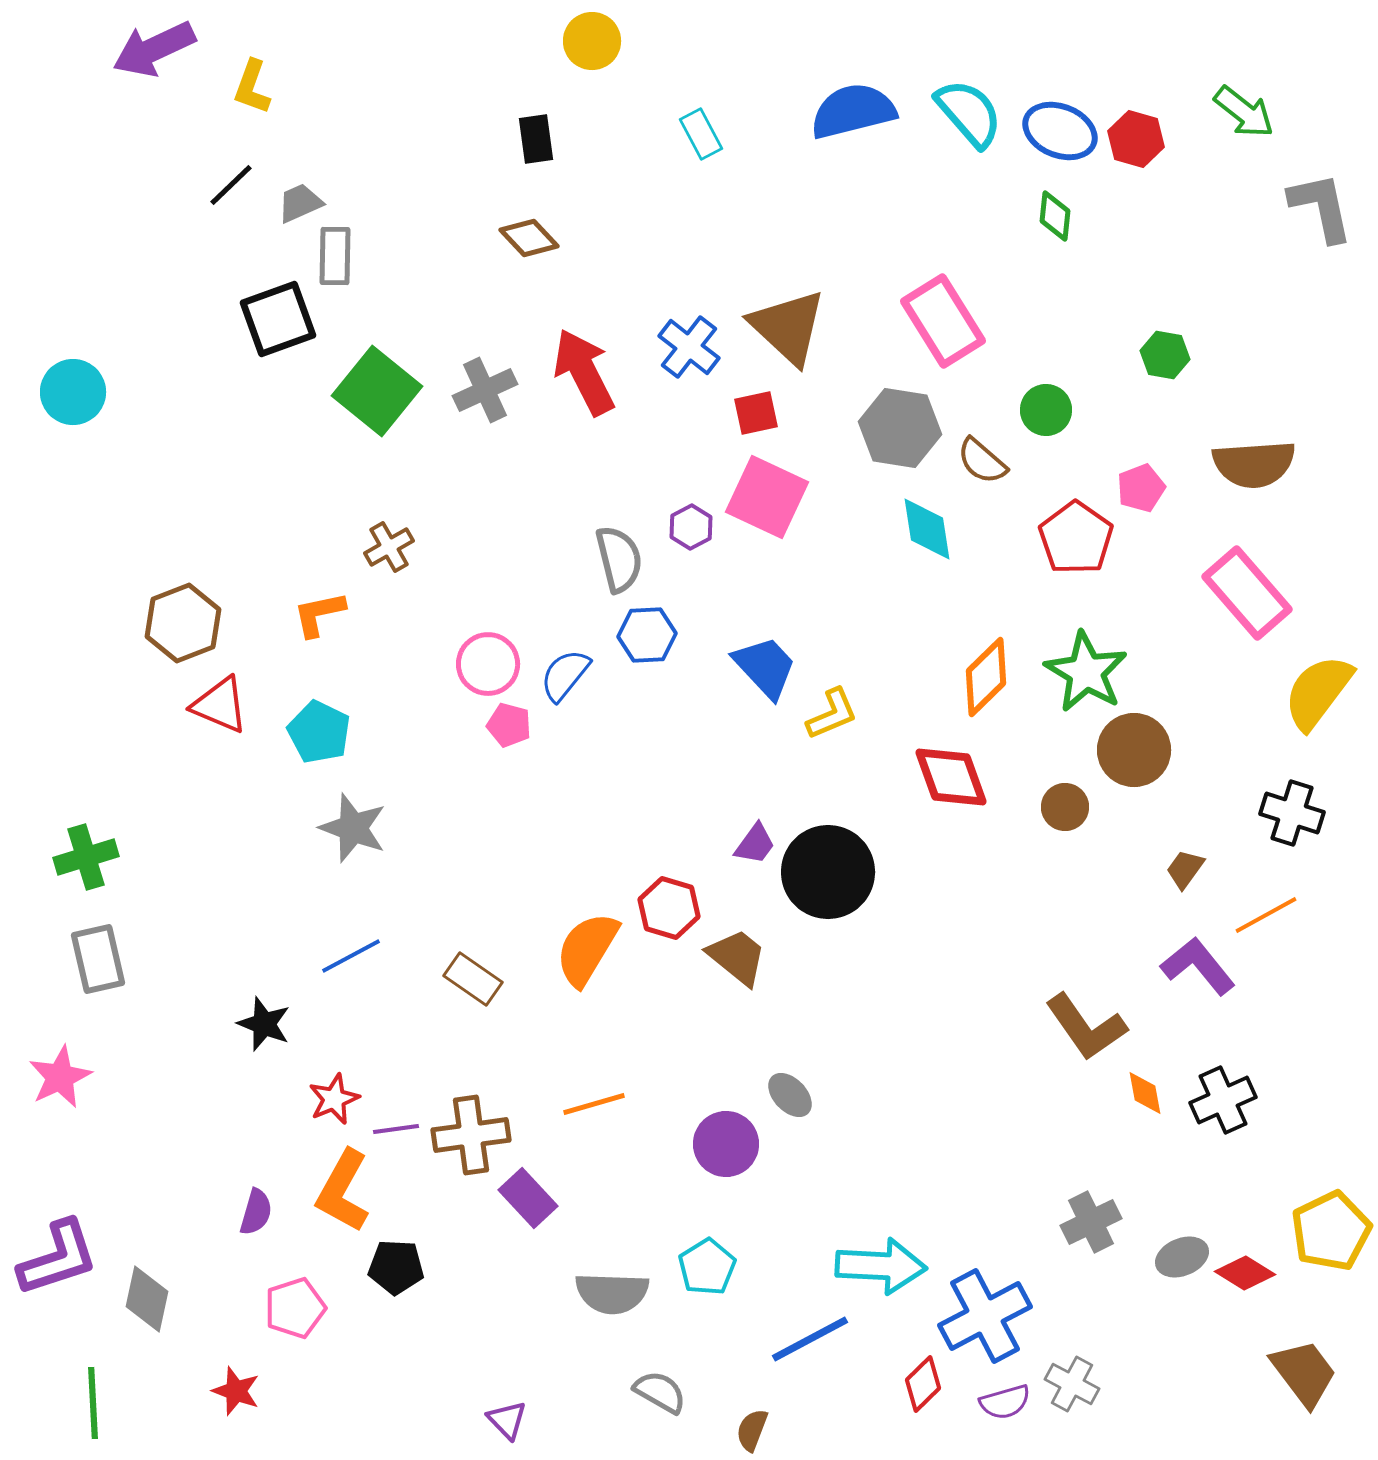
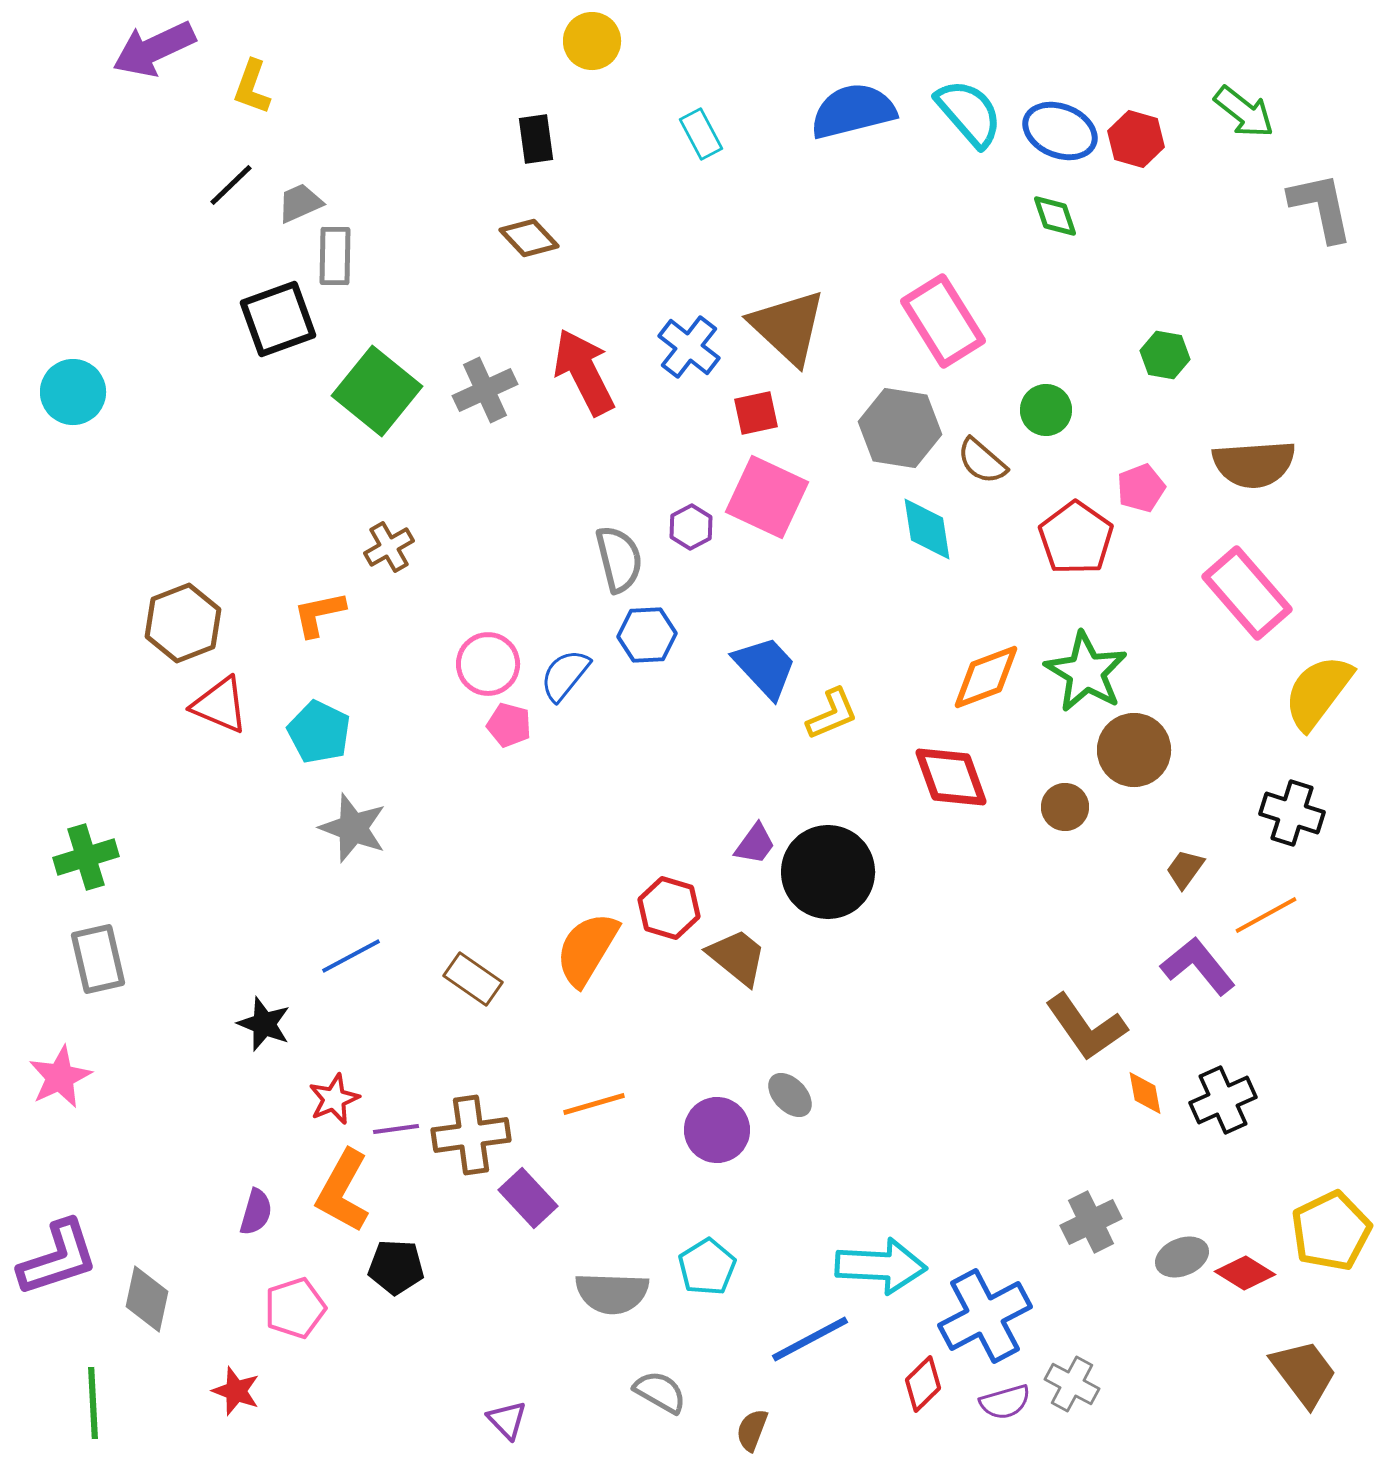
green diamond at (1055, 216): rotated 24 degrees counterclockwise
orange diamond at (986, 677): rotated 24 degrees clockwise
purple circle at (726, 1144): moved 9 px left, 14 px up
